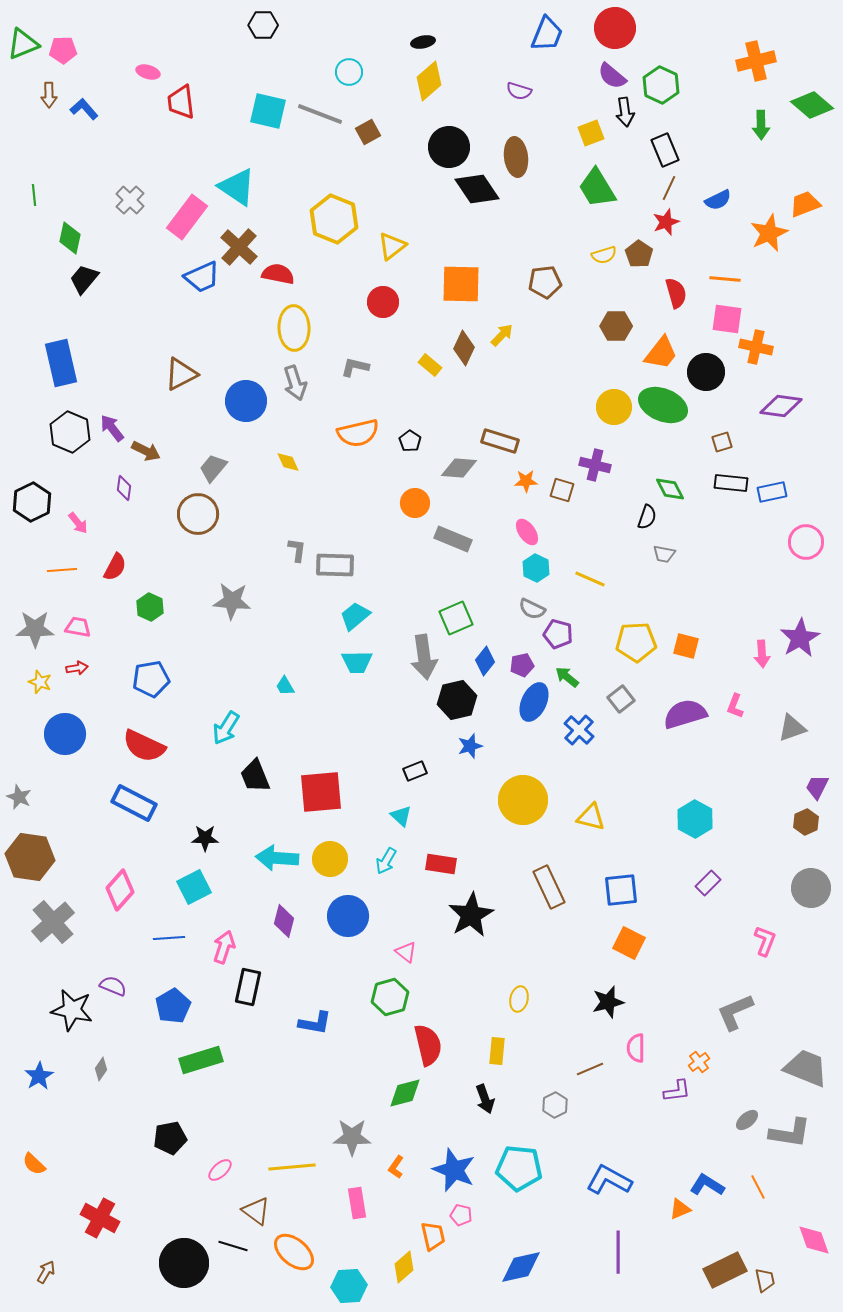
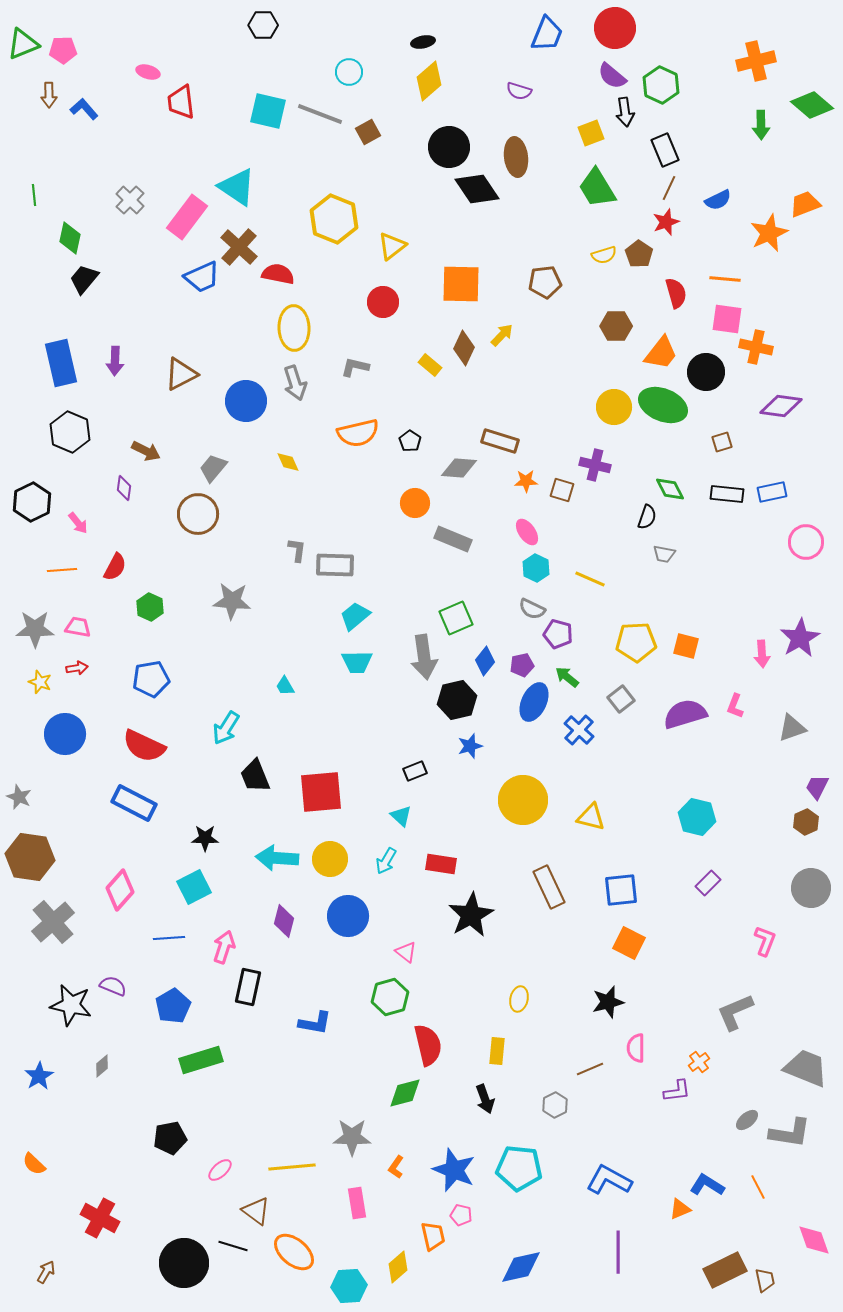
purple arrow at (112, 428): moved 3 px right, 67 px up; rotated 140 degrees counterclockwise
black rectangle at (731, 483): moved 4 px left, 11 px down
cyan hexagon at (695, 819): moved 2 px right, 2 px up; rotated 15 degrees counterclockwise
black star at (72, 1010): moved 1 px left, 5 px up
gray diamond at (101, 1069): moved 1 px right, 3 px up; rotated 15 degrees clockwise
yellow diamond at (404, 1267): moved 6 px left
